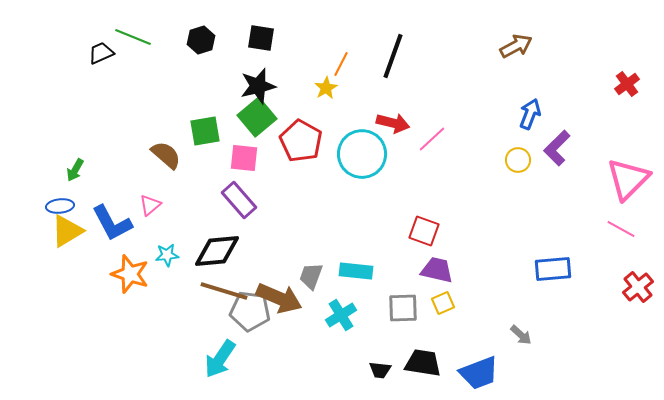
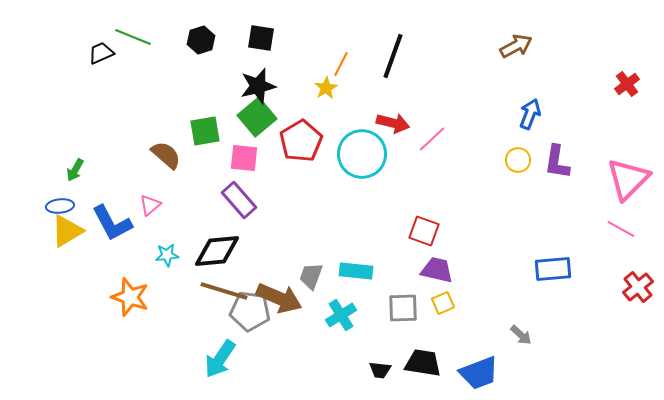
red pentagon at (301, 141): rotated 12 degrees clockwise
purple L-shape at (557, 148): moved 14 px down; rotated 36 degrees counterclockwise
orange star at (130, 274): moved 23 px down
